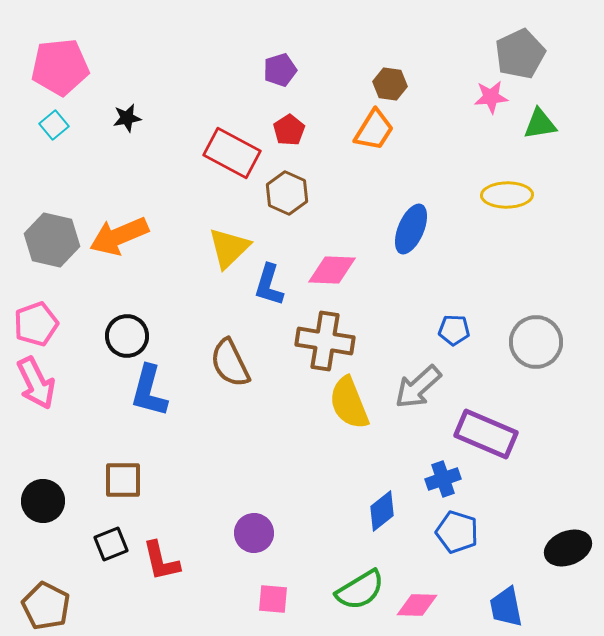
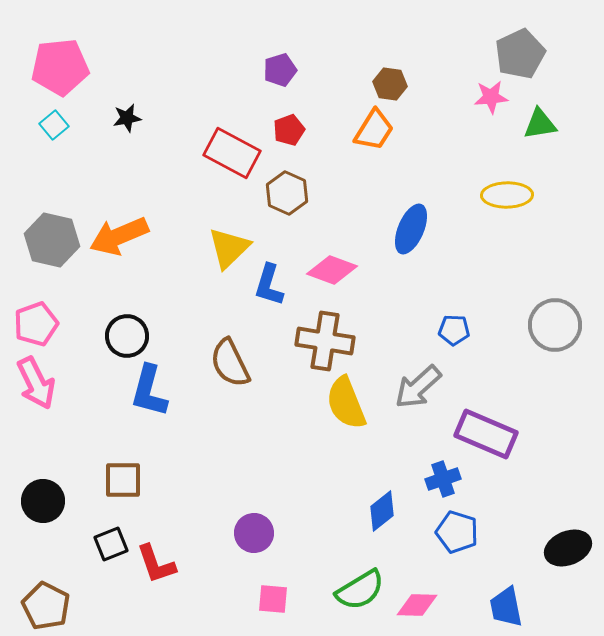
red pentagon at (289, 130): rotated 12 degrees clockwise
pink diamond at (332, 270): rotated 18 degrees clockwise
gray circle at (536, 342): moved 19 px right, 17 px up
yellow semicircle at (349, 403): moved 3 px left
red L-shape at (161, 561): moved 5 px left, 3 px down; rotated 6 degrees counterclockwise
